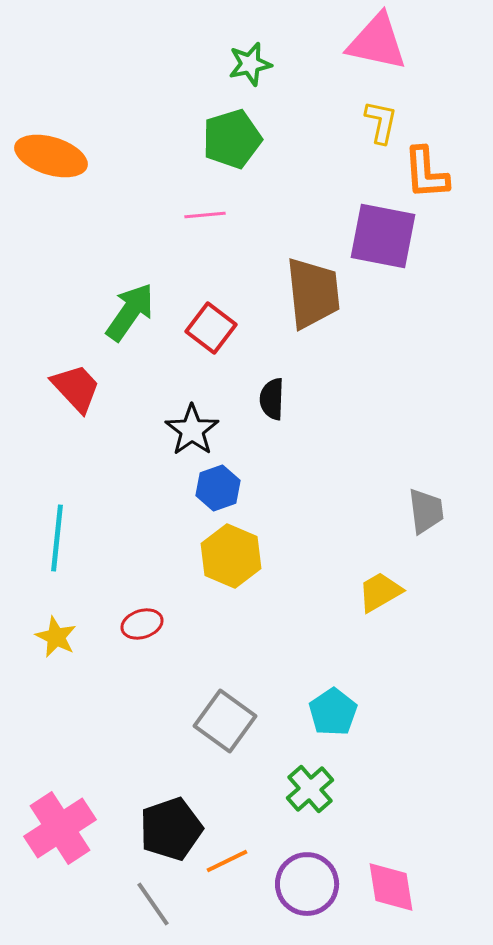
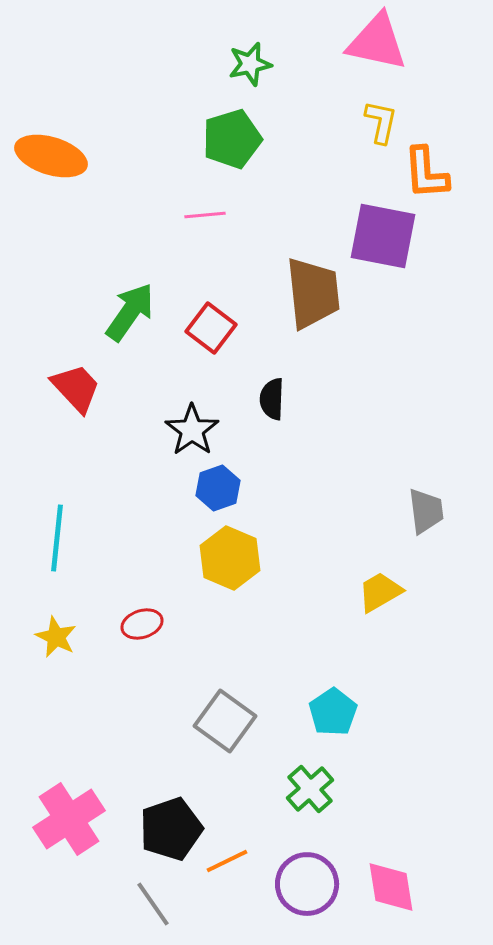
yellow hexagon: moved 1 px left, 2 px down
pink cross: moved 9 px right, 9 px up
